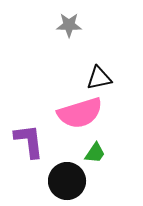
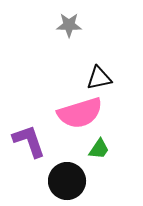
purple L-shape: rotated 12 degrees counterclockwise
green trapezoid: moved 4 px right, 4 px up
